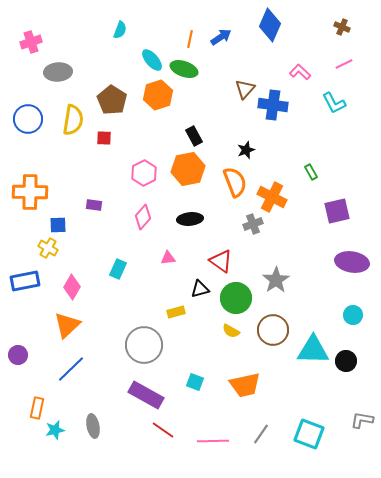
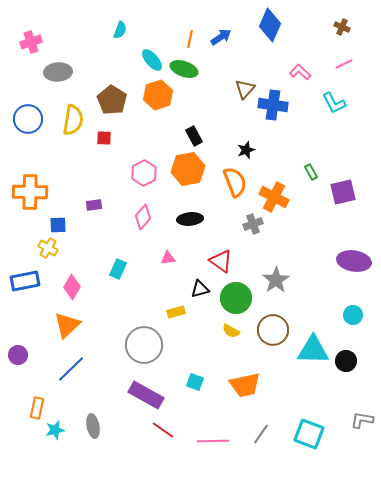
orange cross at (272, 197): moved 2 px right
purple rectangle at (94, 205): rotated 14 degrees counterclockwise
purple square at (337, 211): moved 6 px right, 19 px up
purple ellipse at (352, 262): moved 2 px right, 1 px up
